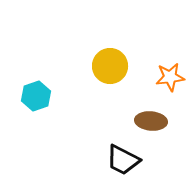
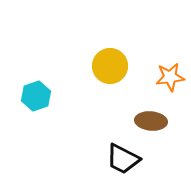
black trapezoid: moved 1 px up
